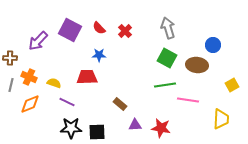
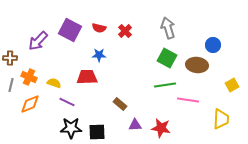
red semicircle: rotated 32 degrees counterclockwise
